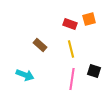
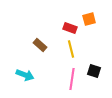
red rectangle: moved 4 px down
